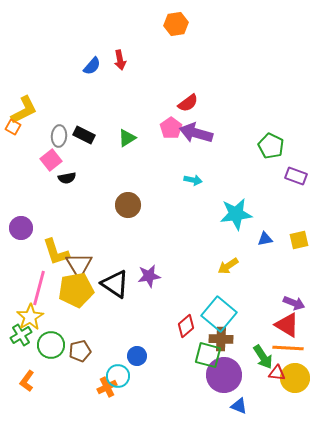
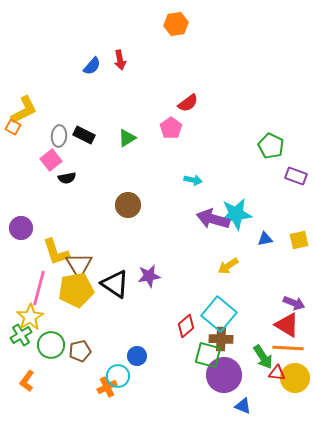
purple arrow at (196, 133): moved 17 px right, 86 px down
blue triangle at (239, 406): moved 4 px right
